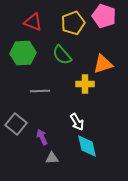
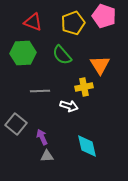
orange triangle: moved 3 px left, 1 px down; rotated 45 degrees counterclockwise
yellow cross: moved 1 px left, 3 px down; rotated 12 degrees counterclockwise
white arrow: moved 8 px left, 16 px up; rotated 42 degrees counterclockwise
gray triangle: moved 5 px left, 2 px up
